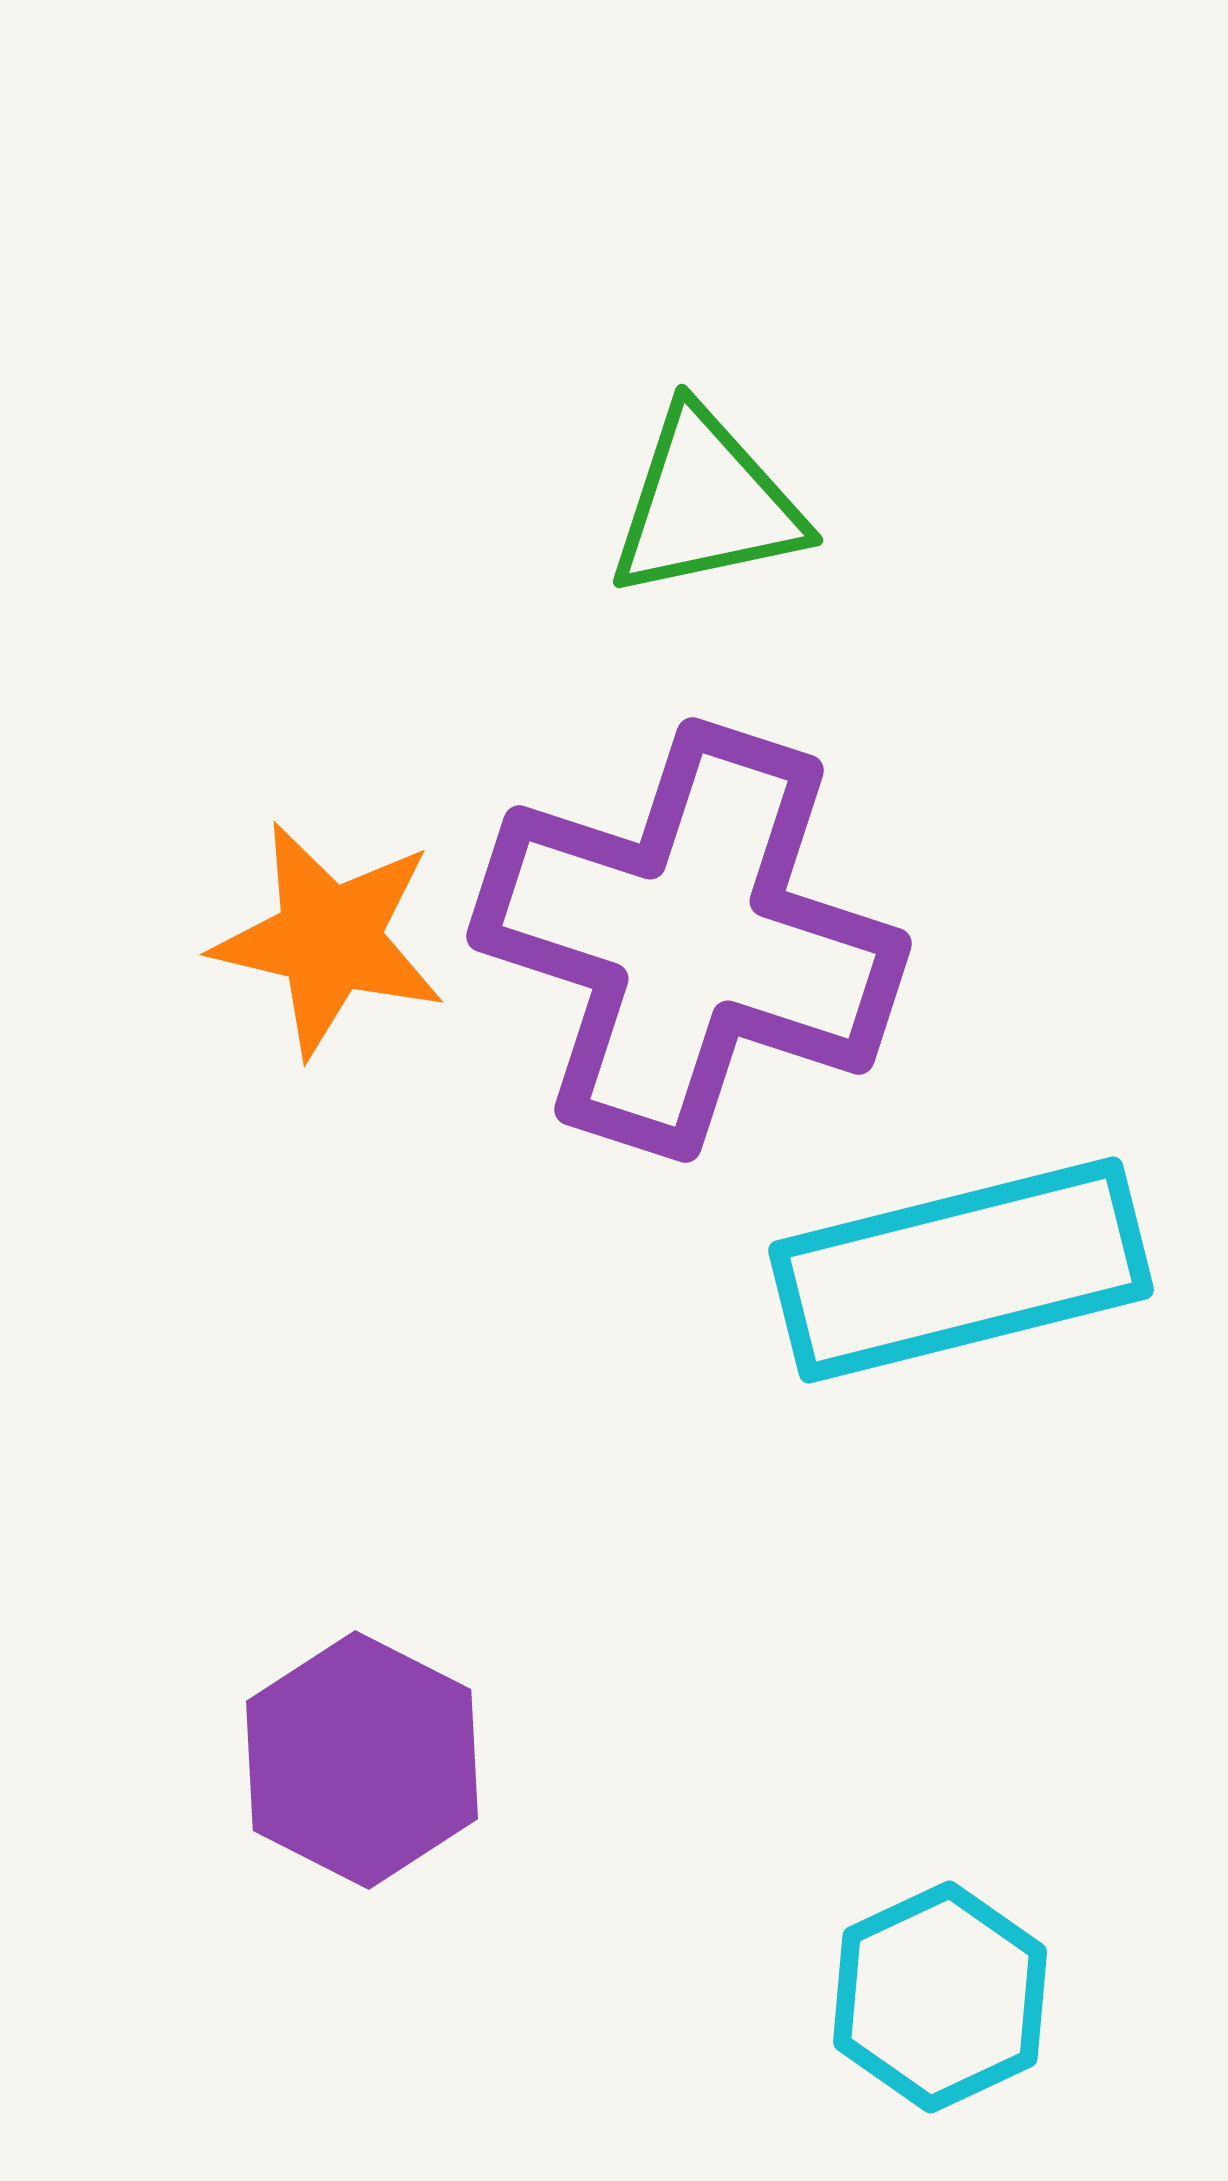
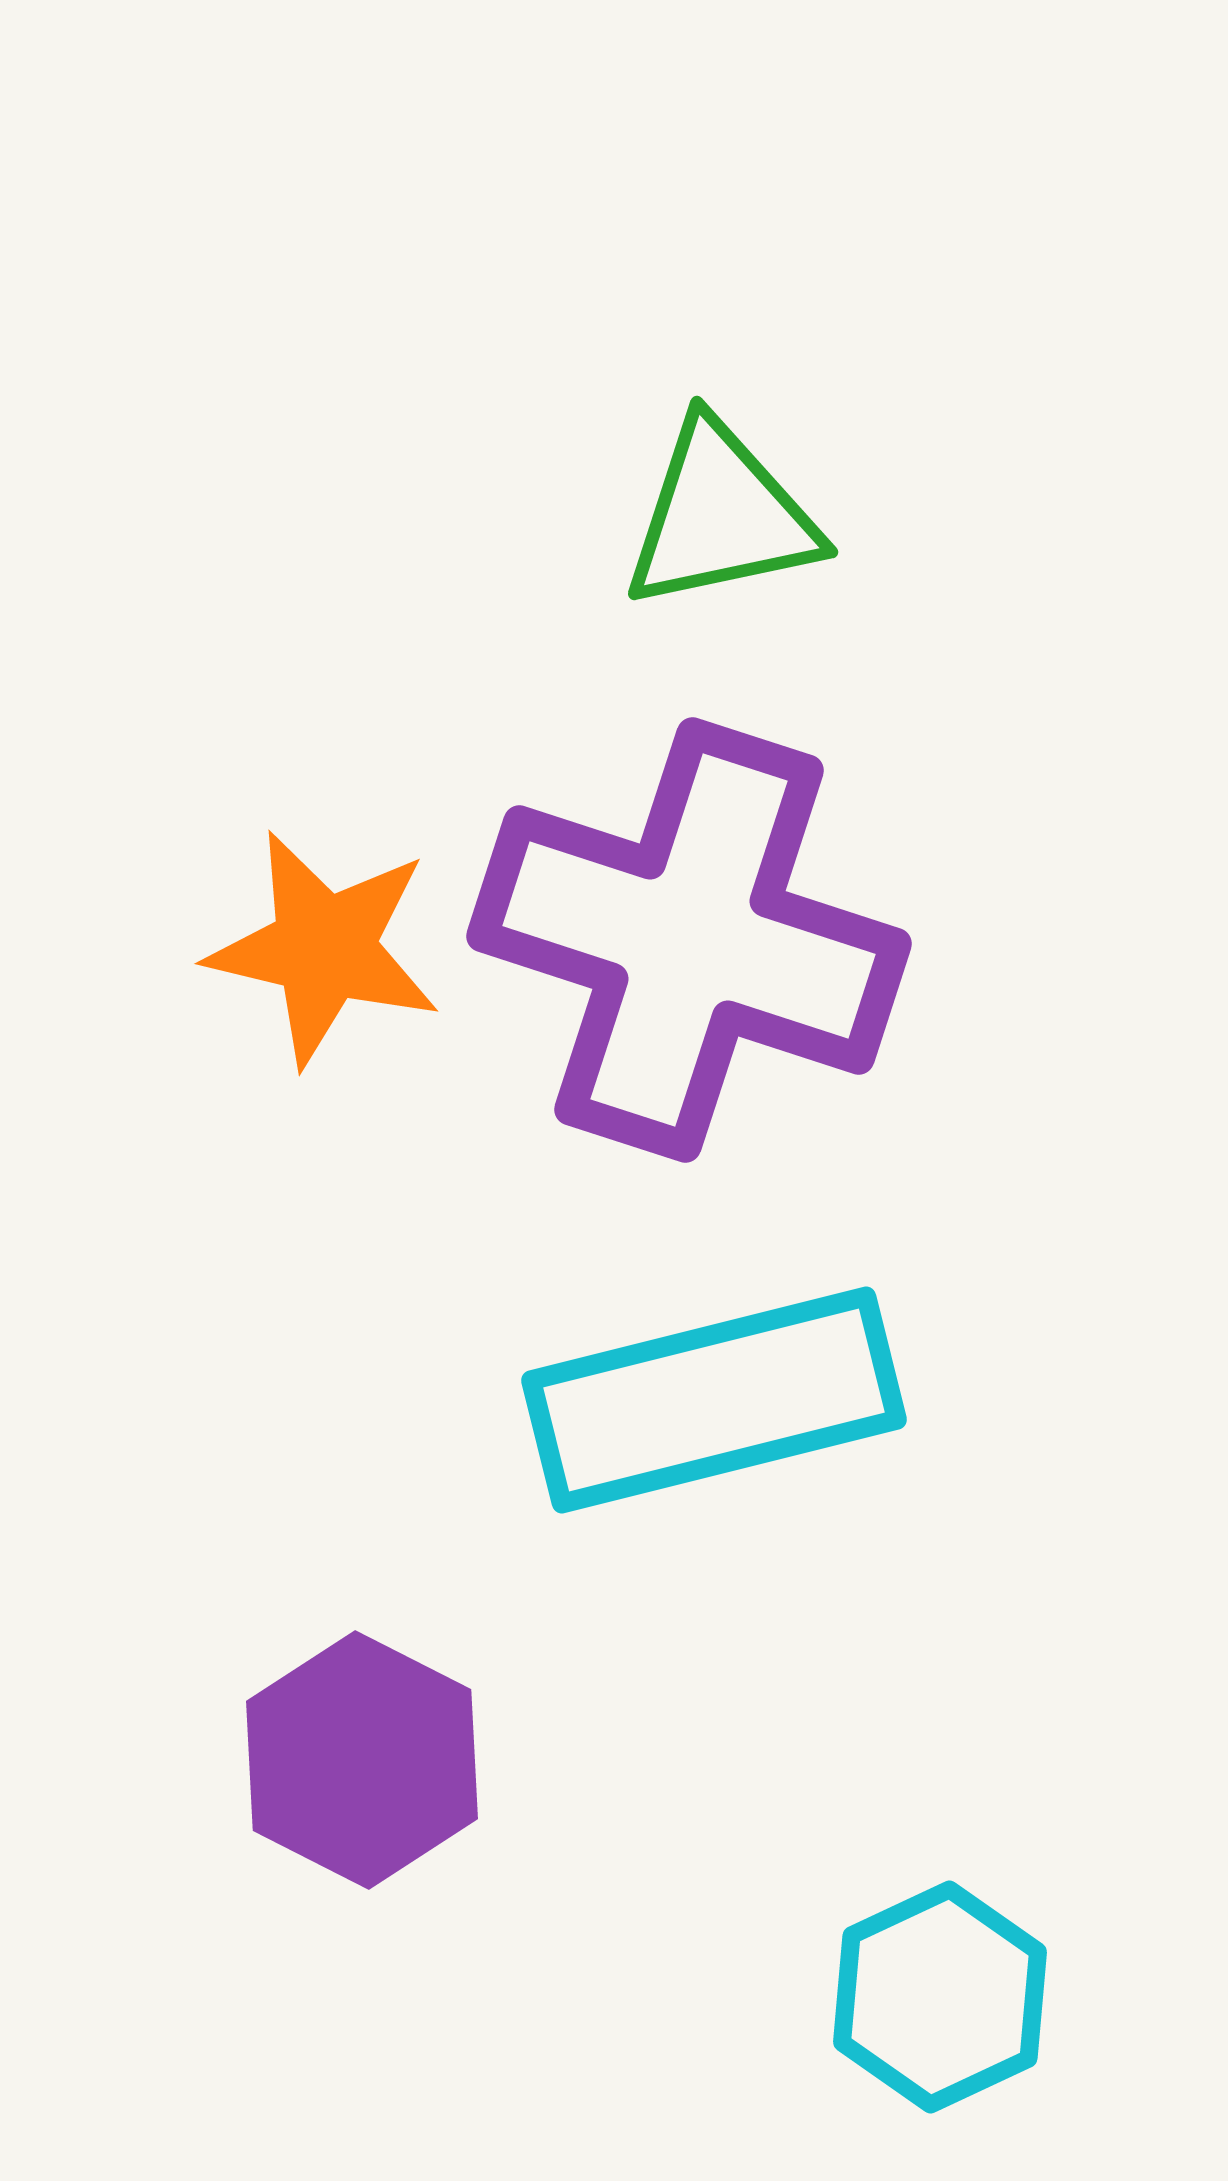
green triangle: moved 15 px right, 12 px down
orange star: moved 5 px left, 9 px down
cyan rectangle: moved 247 px left, 130 px down
